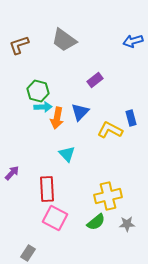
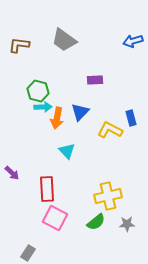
brown L-shape: rotated 25 degrees clockwise
purple rectangle: rotated 35 degrees clockwise
cyan triangle: moved 3 px up
purple arrow: rotated 91 degrees clockwise
